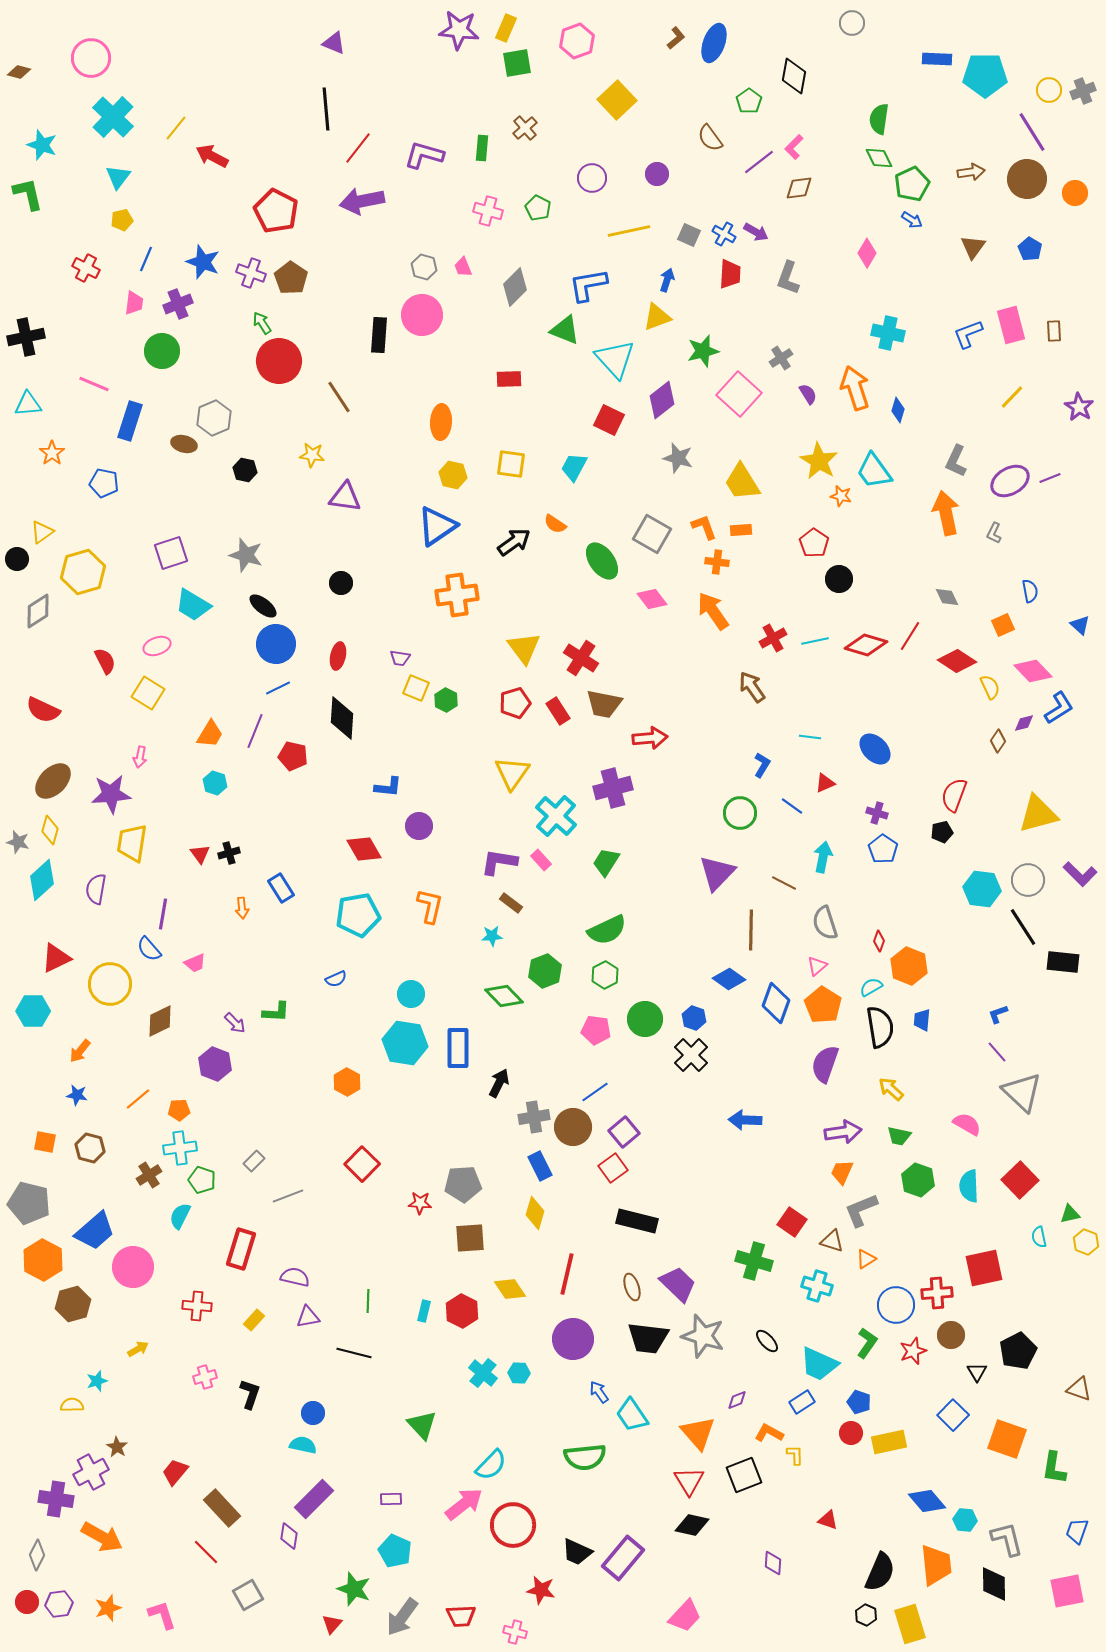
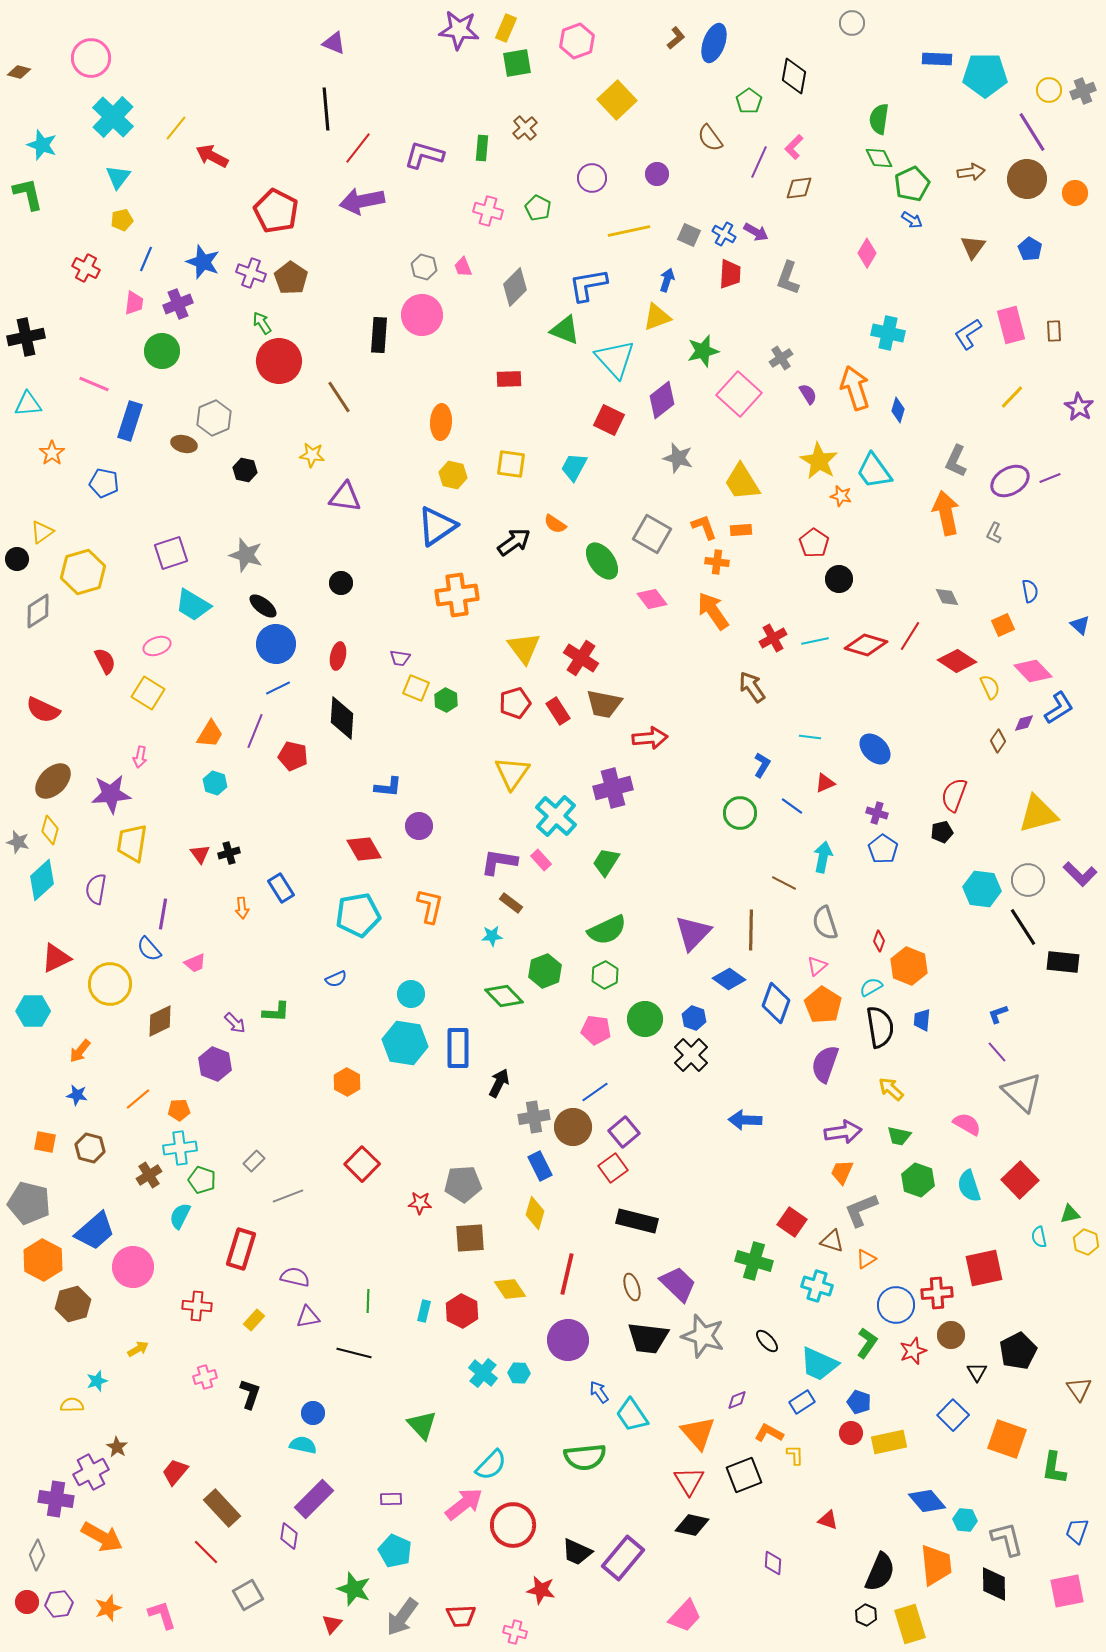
purple line at (759, 162): rotated 28 degrees counterclockwise
blue L-shape at (968, 334): rotated 12 degrees counterclockwise
purple triangle at (717, 873): moved 24 px left, 60 px down
cyan semicircle at (969, 1186): rotated 16 degrees counterclockwise
purple circle at (573, 1339): moved 5 px left, 1 px down
brown triangle at (1079, 1389): rotated 36 degrees clockwise
